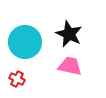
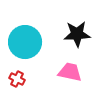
black star: moved 8 px right; rotated 28 degrees counterclockwise
pink trapezoid: moved 6 px down
